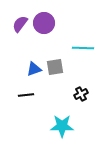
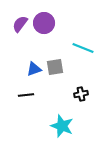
cyan line: rotated 20 degrees clockwise
black cross: rotated 16 degrees clockwise
cyan star: rotated 20 degrees clockwise
